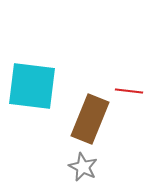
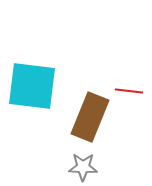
brown rectangle: moved 2 px up
gray star: rotated 24 degrees counterclockwise
